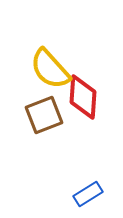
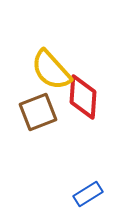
yellow semicircle: moved 1 px right, 1 px down
brown square: moved 6 px left, 3 px up
